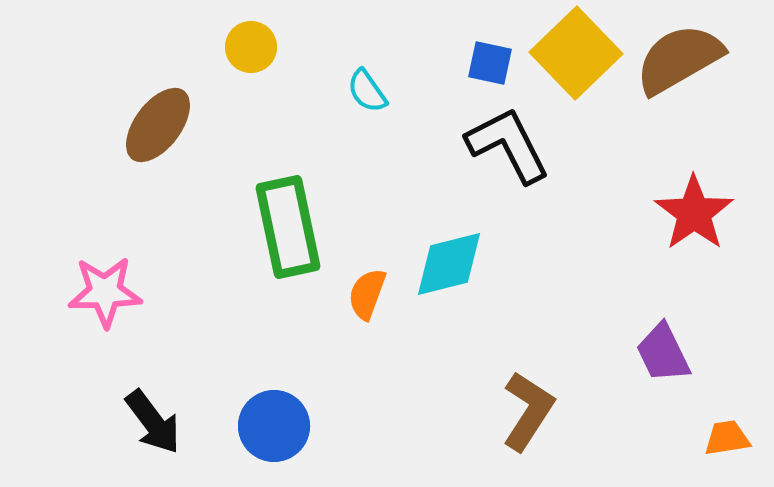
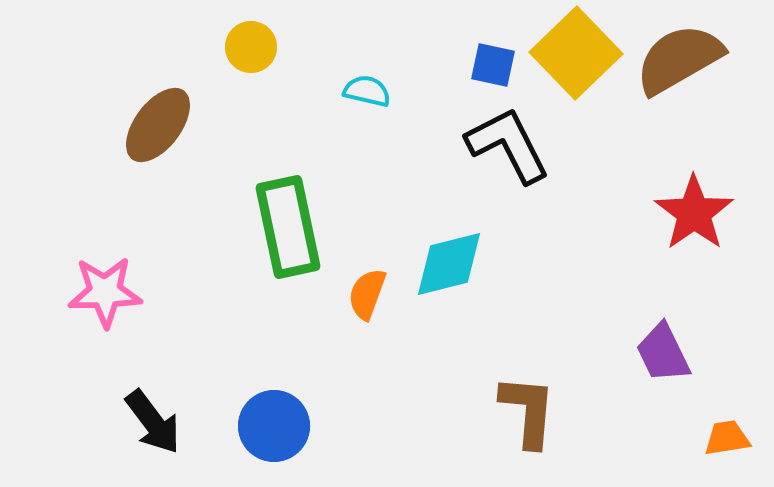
blue square: moved 3 px right, 2 px down
cyan semicircle: rotated 138 degrees clockwise
brown L-shape: rotated 28 degrees counterclockwise
